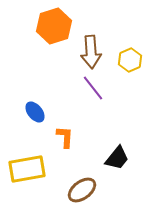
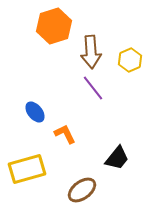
orange L-shape: moved 3 px up; rotated 30 degrees counterclockwise
yellow rectangle: rotated 6 degrees counterclockwise
